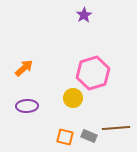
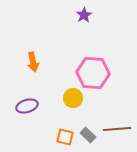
orange arrow: moved 9 px right, 6 px up; rotated 120 degrees clockwise
pink hexagon: rotated 20 degrees clockwise
purple ellipse: rotated 15 degrees counterclockwise
brown line: moved 1 px right, 1 px down
gray rectangle: moved 1 px left, 1 px up; rotated 21 degrees clockwise
